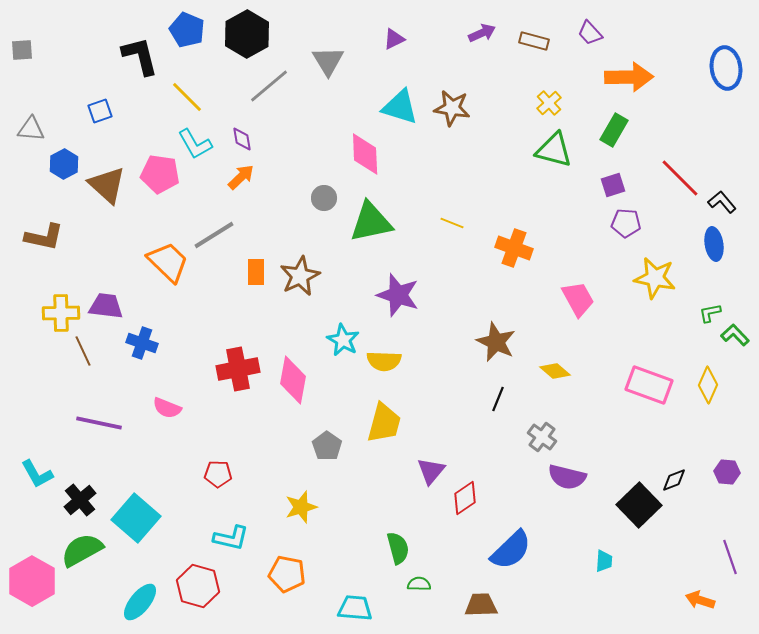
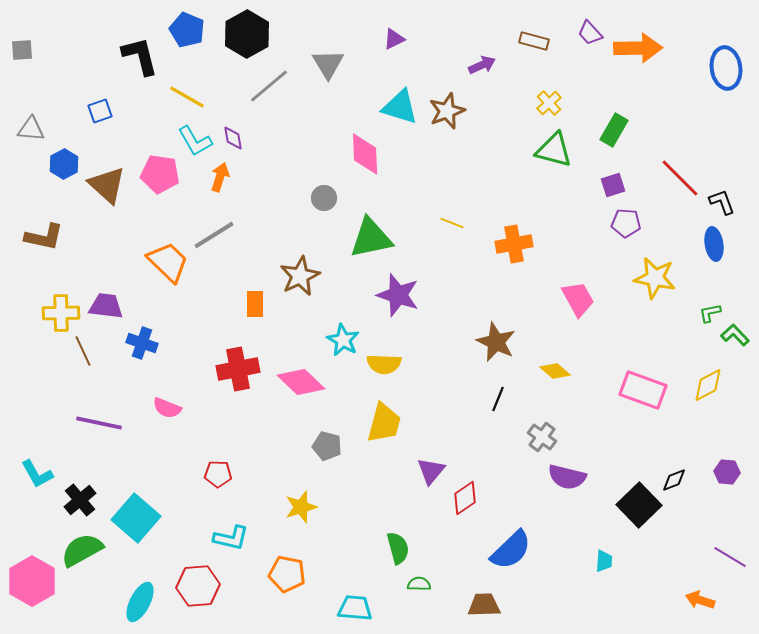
purple arrow at (482, 33): moved 32 px down
gray triangle at (328, 61): moved 3 px down
orange arrow at (629, 77): moved 9 px right, 29 px up
yellow line at (187, 97): rotated 15 degrees counterclockwise
brown star at (452, 108): moved 5 px left, 3 px down; rotated 30 degrees counterclockwise
purple diamond at (242, 139): moved 9 px left, 1 px up
cyan L-shape at (195, 144): moved 3 px up
orange arrow at (241, 177): moved 21 px left; rotated 28 degrees counterclockwise
black L-shape at (722, 202): rotated 20 degrees clockwise
green triangle at (371, 222): moved 16 px down
orange cross at (514, 248): moved 4 px up; rotated 30 degrees counterclockwise
orange rectangle at (256, 272): moved 1 px left, 32 px down
yellow semicircle at (384, 361): moved 3 px down
pink diamond at (293, 380): moved 8 px right, 2 px down; rotated 57 degrees counterclockwise
pink rectangle at (649, 385): moved 6 px left, 5 px down
yellow diamond at (708, 385): rotated 39 degrees clockwise
gray pentagon at (327, 446): rotated 20 degrees counterclockwise
purple line at (730, 557): rotated 40 degrees counterclockwise
red hexagon at (198, 586): rotated 21 degrees counterclockwise
cyan ellipse at (140, 602): rotated 12 degrees counterclockwise
brown trapezoid at (481, 605): moved 3 px right
